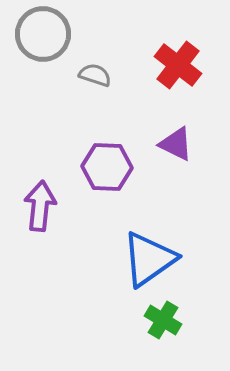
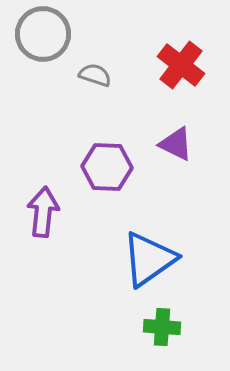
red cross: moved 3 px right
purple arrow: moved 3 px right, 6 px down
green cross: moved 1 px left, 7 px down; rotated 27 degrees counterclockwise
